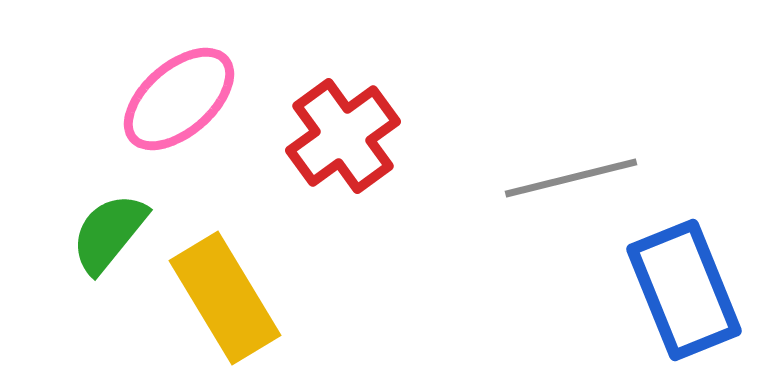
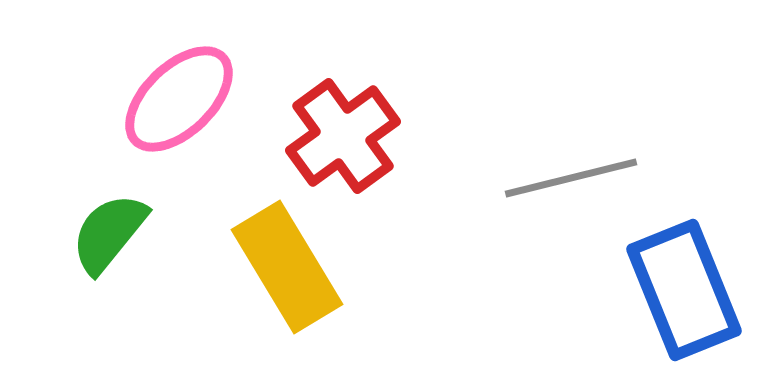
pink ellipse: rotated 3 degrees counterclockwise
yellow rectangle: moved 62 px right, 31 px up
